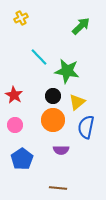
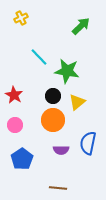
blue semicircle: moved 2 px right, 16 px down
